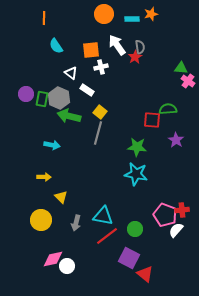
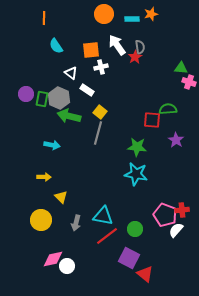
pink cross: moved 1 px right, 1 px down; rotated 16 degrees counterclockwise
